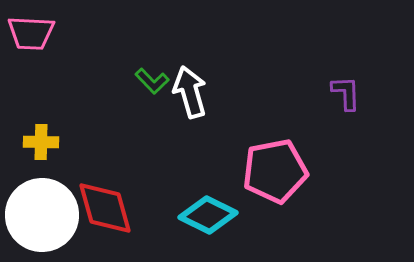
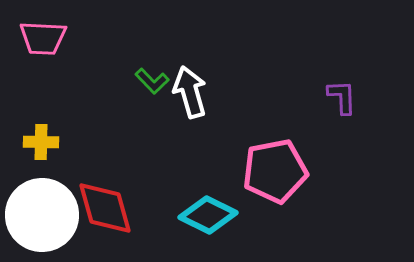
pink trapezoid: moved 12 px right, 5 px down
purple L-shape: moved 4 px left, 4 px down
